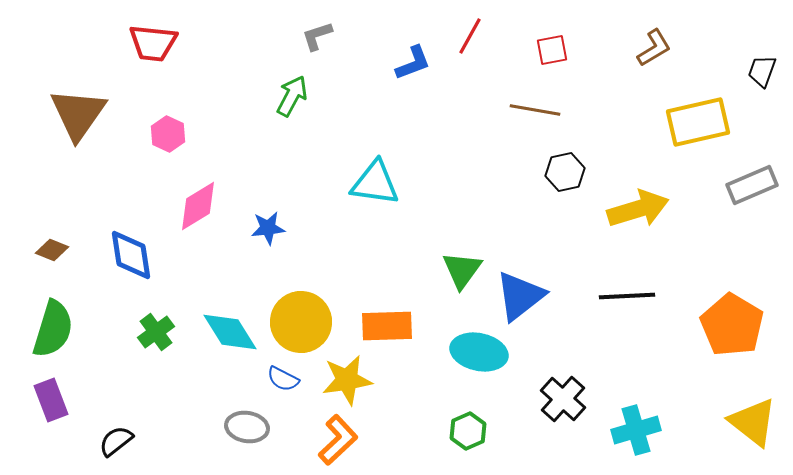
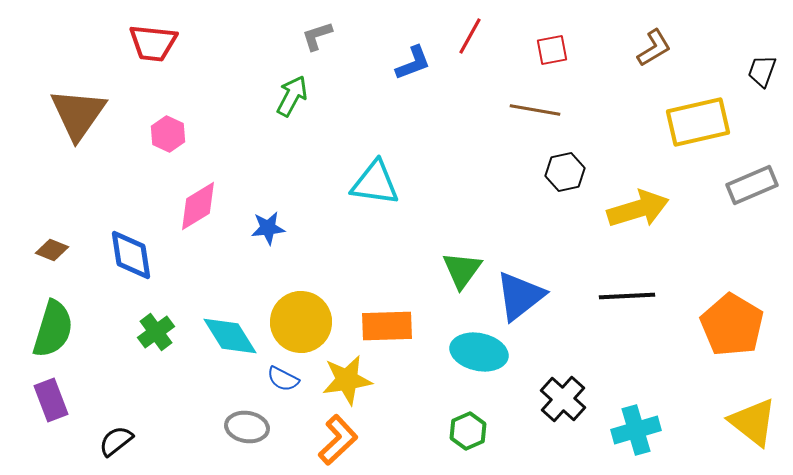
cyan diamond: moved 4 px down
